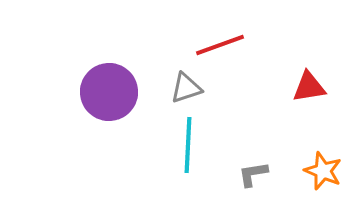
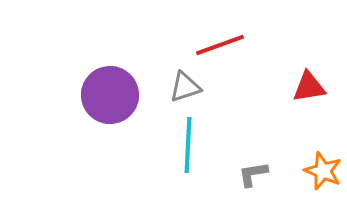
gray triangle: moved 1 px left, 1 px up
purple circle: moved 1 px right, 3 px down
